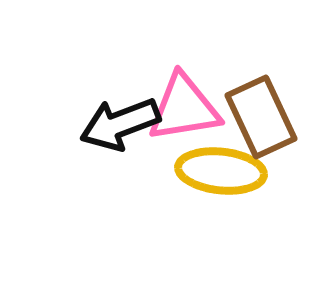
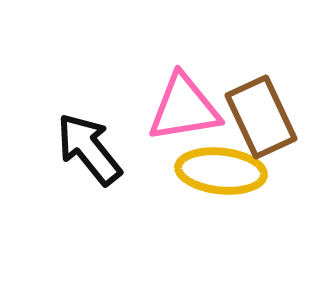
black arrow: moved 31 px left, 25 px down; rotated 72 degrees clockwise
